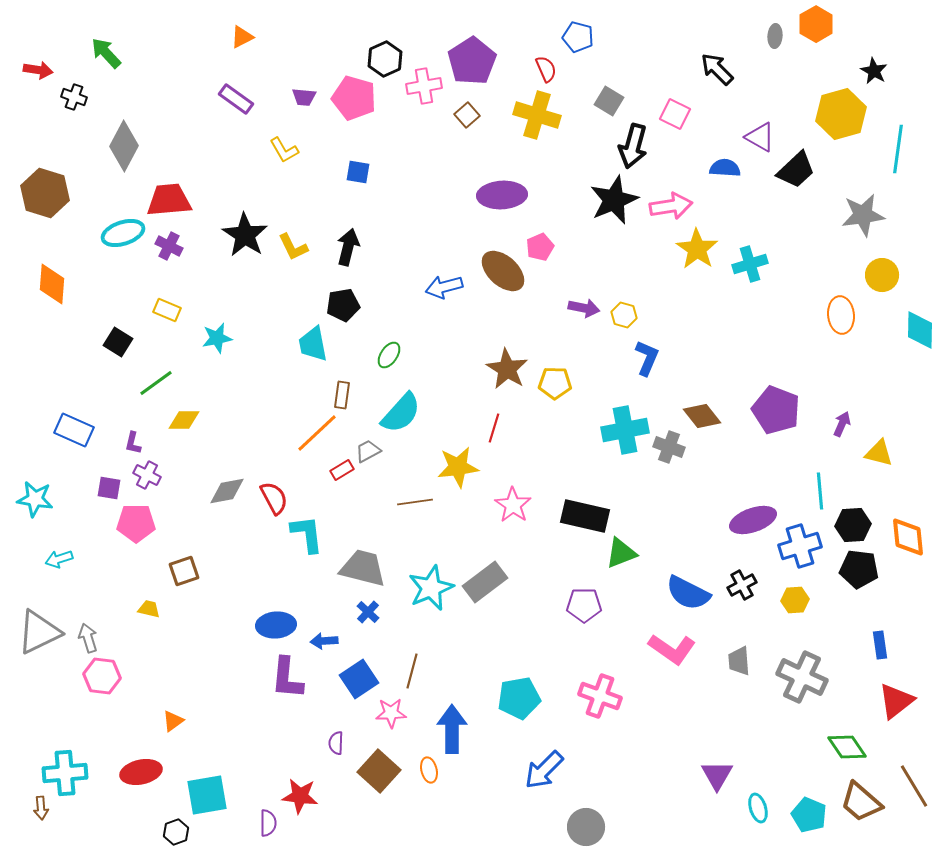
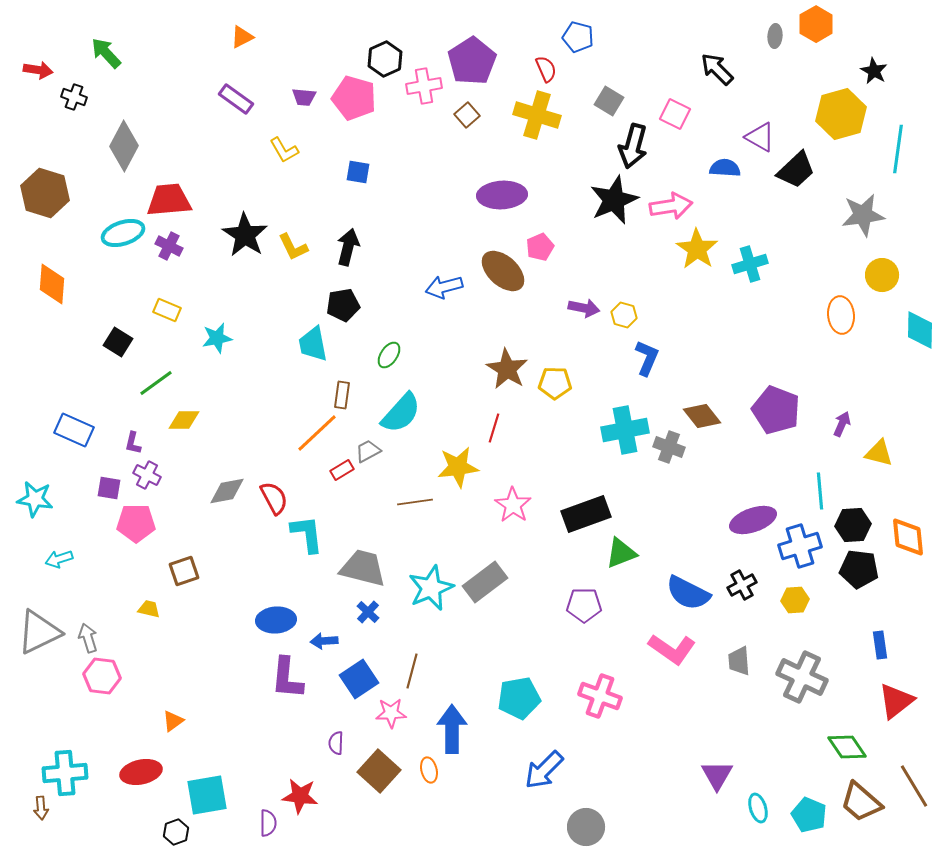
black rectangle at (585, 516): moved 1 px right, 2 px up; rotated 33 degrees counterclockwise
blue ellipse at (276, 625): moved 5 px up
